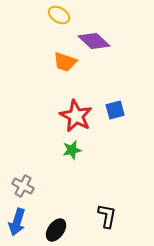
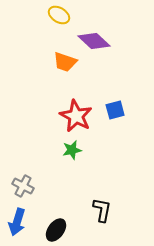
black L-shape: moved 5 px left, 6 px up
